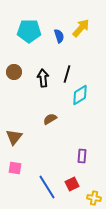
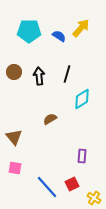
blue semicircle: rotated 40 degrees counterclockwise
black arrow: moved 4 px left, 2 px up
cyan diamond: moved 2 px right, 4 px down
brown triangle: rotated 18 degrees counterclockwise
blue line: rotated 10 degrees counterclockwise
yellow cross: rotated 24 degrees clockwise
